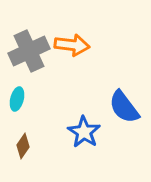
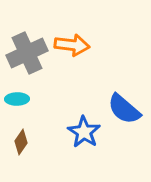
gray cross: moved 2 px left, 2 px down
cyan ellipse: rotated 75 degrees clockwise
blue semicircle: moved 2 px down; rotated 12 degrees counterclockwise
brown diamond: moved 2 px left, 4 px up
